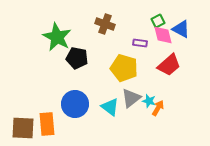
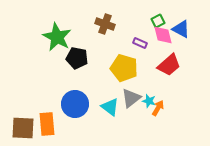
purple rectangle: rotated 16 degrees clockwise
